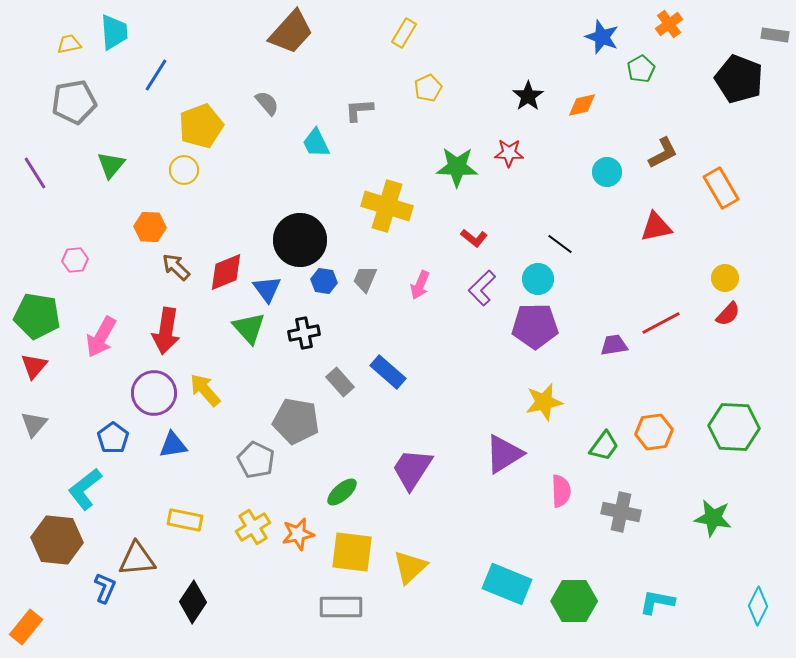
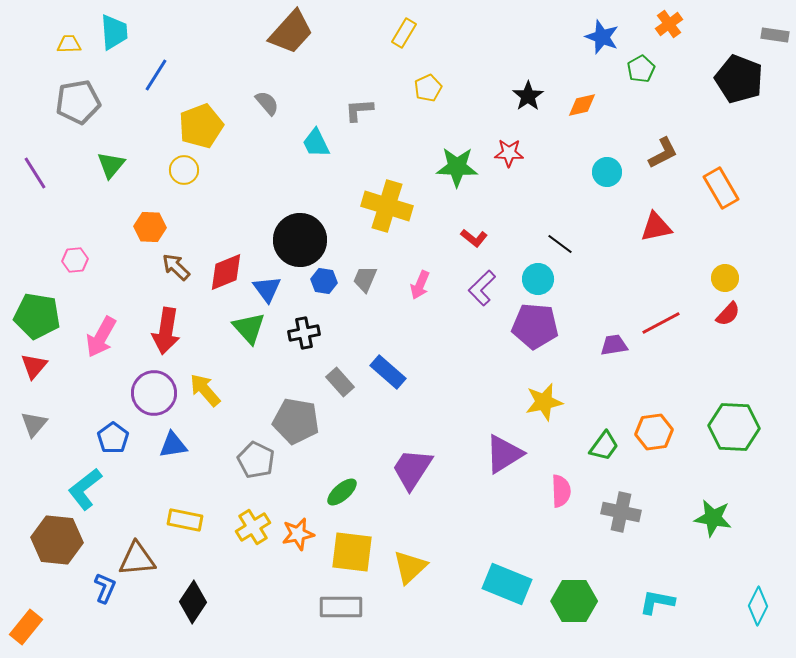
yellow trapezoid at (69, 44): rotated 10 degrees clockwise
gray pentagon at (74, 102): moved 4 px right
purple pentagon at (535, 326): rotated 6 degrees clockwise
